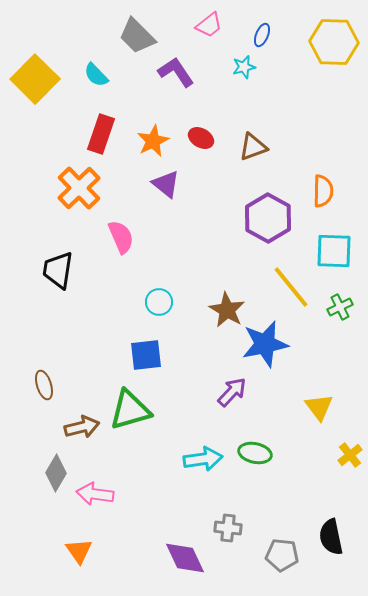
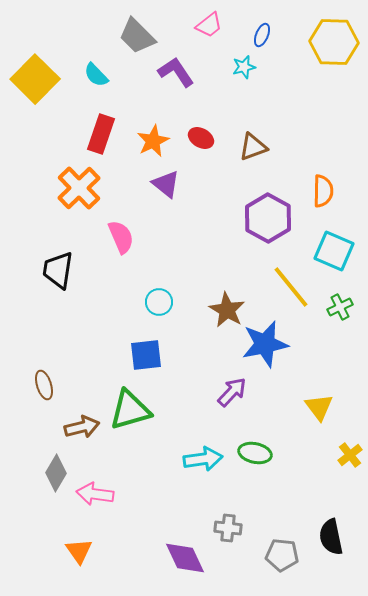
cyan square: rotated 21 degrees clockwise
